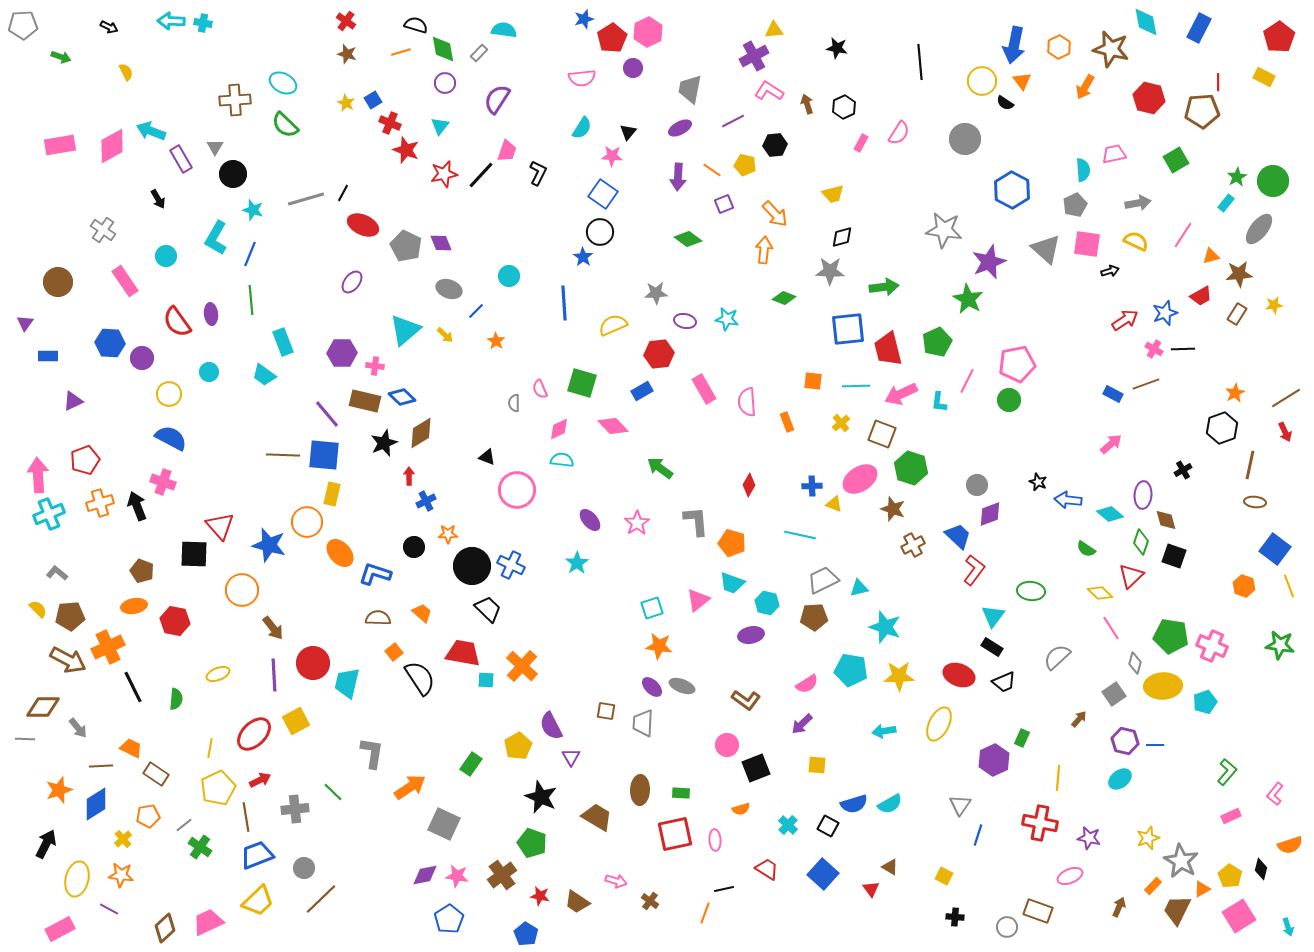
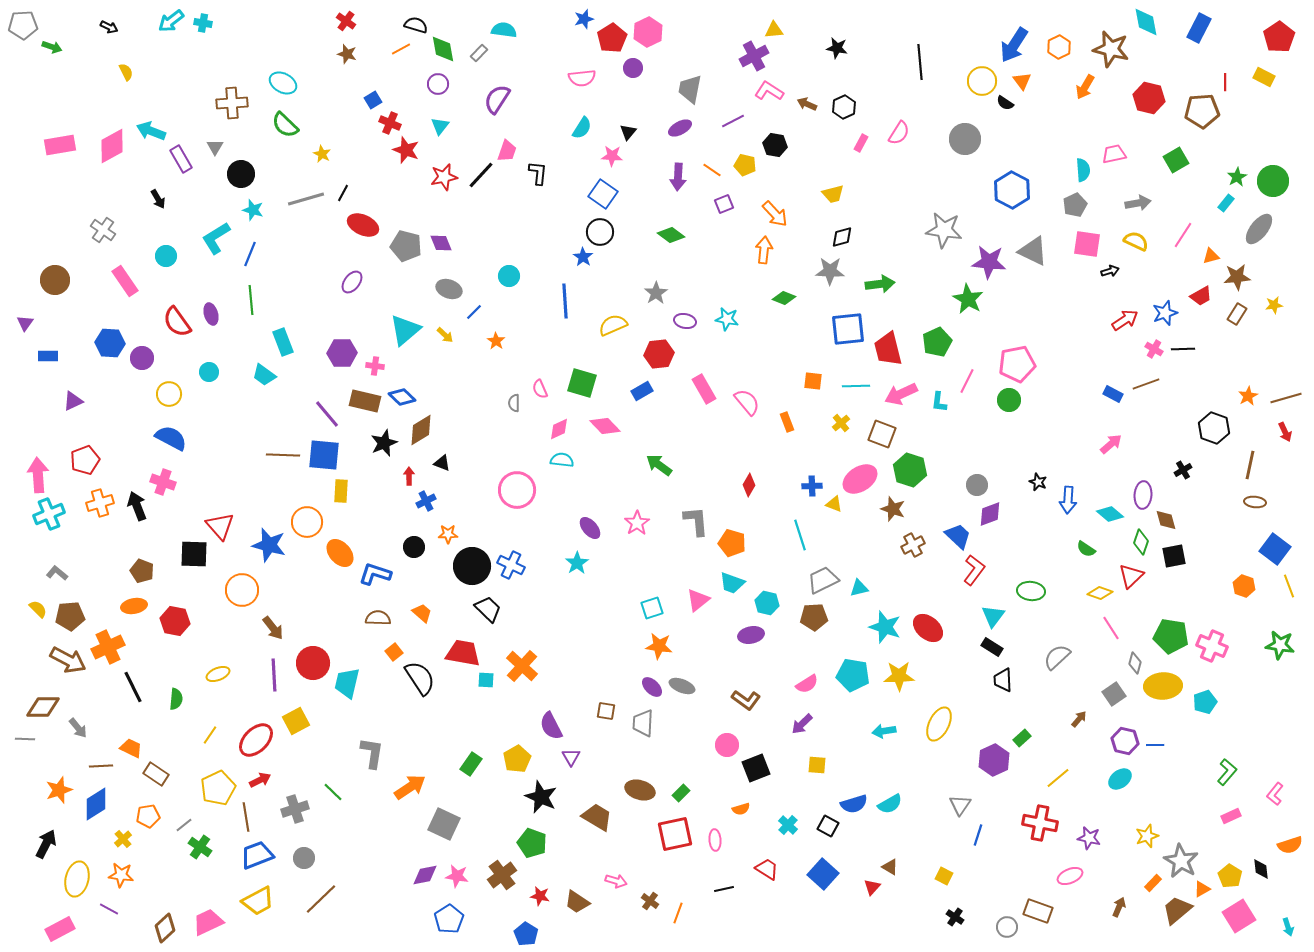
cyan arrow at (171, 21): rotated 40 degrees counterclockwise
blue arrow at (1014, 45): rotated 21 degrees clockwise
orange line at (401, 52): moved 3 px up; rotated 12 degrees counterclockwise
green arrow at (61, 57): moved 9 px left, 10 px up
red line at (1218, 82): moved 7 px right
purple circle at (445, 83): moved 7 px left, 1 px down
brown cross at (235, 100): moved 3 px left, 3 px down
yellow star at (346, 103): moved 24 px left, 51 px down
brown arrow at (807, 104): rotated 48 degrees counterclockwise
black hexagon at (775, 145): rotated 15 degrees clockwise
black L-shape at (538, 173): rotated 20 degrees counterclockwise
black circle at (233, 174): moved 8 px right
red star at (444, 174): moved 3 px down
cyan L-shape at (216, 238): rotated 28 degrees clockwise
green diamond at (688, 239): moved 17 px left, 4 px up
gray pentagon at (406, 246): rotated 12 degrees counterclockwise
gray triangle at (1046, 249): moved 13 px left, 2 px down; rotated 16 degrees counterclockwise
purple star at (989, 262): rotated 28 degrees clockwise
brown star at (1239, 274): moved 2 px left, 3 px down
brown circle at (58, 282): moved 3 px left, 2 px up
green arrow at (884, 287): moved 4 px left, 3 px up
gray star at (656, 293): rotated 30 degrees counterclockwise
blue line at (564, 303): moved 1 px right, 2 px up
blue line at (476, 311): moved 2 px left, 1 px down
purple ellipse at (211, 314): rotated 10 degrees counterclockwise
orange star at (1235, 393): moved 13 px right, 3 px down
brown line at (1286, 398): rotated 16 degrees clockwise
pink semicircle at (747, 402): rotated 144 degrees clockwise
pink diamond at (613, 426): moved 8 px left
black hexagon at (1222, 428): moved 8 px left; rotated 20 degrees counterclockwise
brown diamond at (421, 433): moved 3 px up
black triangle at (487, 457): moved 45 px left, 6 px down
green arrow at (660, 468): moved 1 px left, 3 px up
green hexagon at (911, 468): moved 1 px left, 2 px down
yellow rectangle at (332, 494): moved 9 px right, 3 px up; rotated 10 degrees counterclockwise
blue arrow at (1068, 500): rotated 92 degrees counterclockwise
purple ellipse at (590, 520): moved 8 px down
cyan line at (800, 535): rotated 60 degrees clockwise
black square at (1174, 556): rotated 30 degrees counterclockwise
yellow diamond at (1100, 593): rotated 25 degrees counterclockwise
cyan pentagon at (851, 670): moved 2 px right, 5 px down
red ellipse at (959, 675): moved 31 px left, 47 px up; rotated 20 degrees clockwise
black trapezoid at (1004, 682): moved 1 px left, 2 px up; rotated 110 degrees clockwise
red ellipse at (254, 734): moved 2 px right, 6 px down
green rectangle at (1022, 738): rotated 24 degrees clockwise
yellow pentagon at (518, 746): moved 1 px left, 13 px down
yellow line at (210, 748): moved 13 px up; rotated 24 degrees clockwise
yellow line at (1058, 778): rotated 45 degrees clockwise
brown ellipse at (640, 790): rotated 76 degrees counterclockwise
green rectangle at (681, 793): rotated 48 degrees counterclockwise
gray cross at (295, 809): rotated 12 degrees counterclockwise
yellow star at (1148, 838): moved 1 px left, 2 px up
gray circle at (304, 868): moved 10 px up
black diamond at (1261, 869): rotated 20 degrees counterclockwise
orange rectangle at (1153, 886): moved 3 px up
red triangle at (871, 889): moved 1 px right, 2 px up; rotated 18 degrees clockwise
yellow trapezoid at (258, 901): rotated 16 degrees clockwise
brown trapezoid at (1177, 910): rotated 24 degrees clockwise
orange line at (705, 913): moved 27 px left
black cross at (955, 917): rotated 30 degrees clockwise
